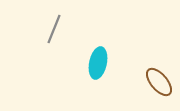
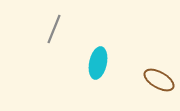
brown ellipse: moved 2 px up; rotated 20 degrees counterclockwise
